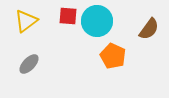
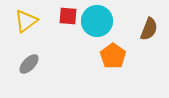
brown semicircle: rotated 15 degrees counterclockwise
orange pentagon: rotated 10 degrees clockwise
